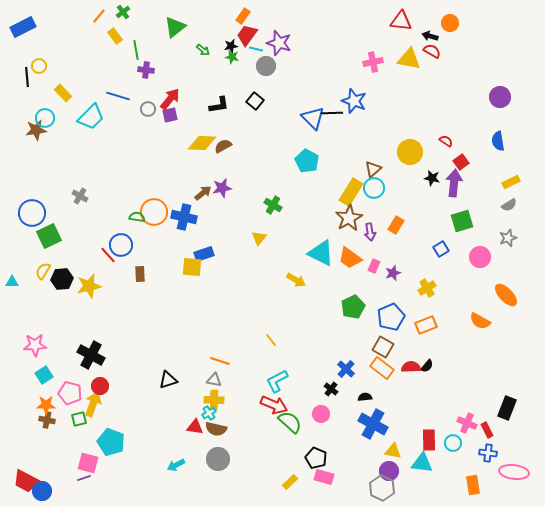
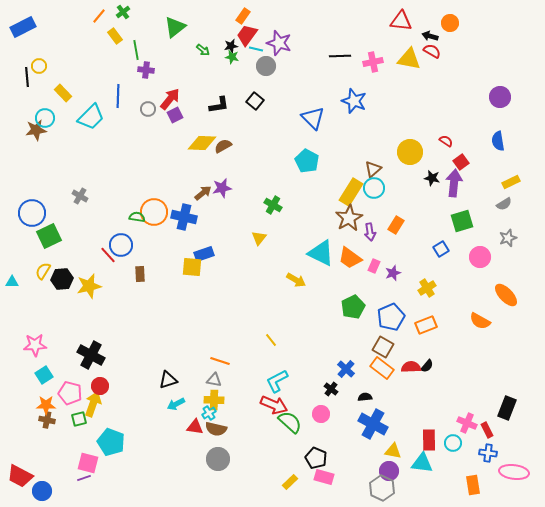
blue line at (118, 96): rotated 75 degrees clockwise
black line at (332, 113): moved 8 px right, 57 px up
purple square at (170, 115): moved 5 px right; rotated 14 degrees counterclockwise
gray semicircle at (509, 205): moved 5 px left, 1 px up
cyan arrow at (176, 465): moved 61 px up
red trapezoid at (26, 481): moved 6 px left, 5 px up
